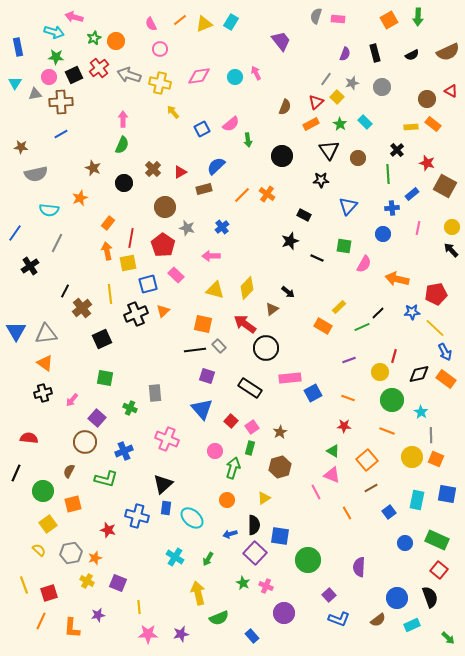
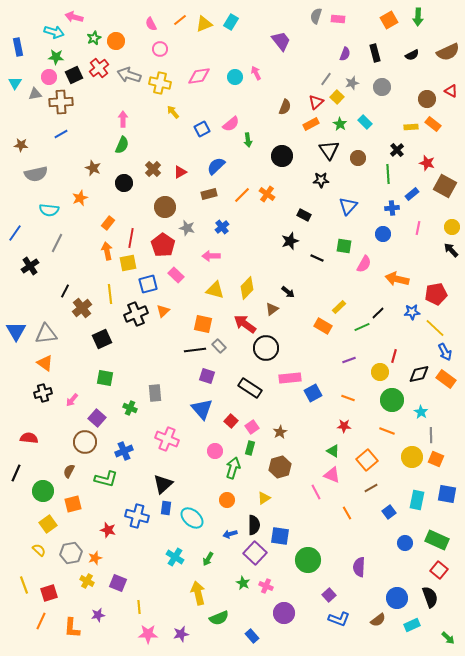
brown star at (21, 147): moved 2 px up
brown rectangle at (204, 189): moved 5 px right, 5 px down
